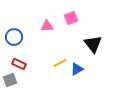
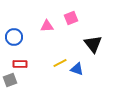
red rectangle: moved 1 px right; rotated 24 degrees counterclockwise
blue triangle: rotated 48 degrees clockwise
